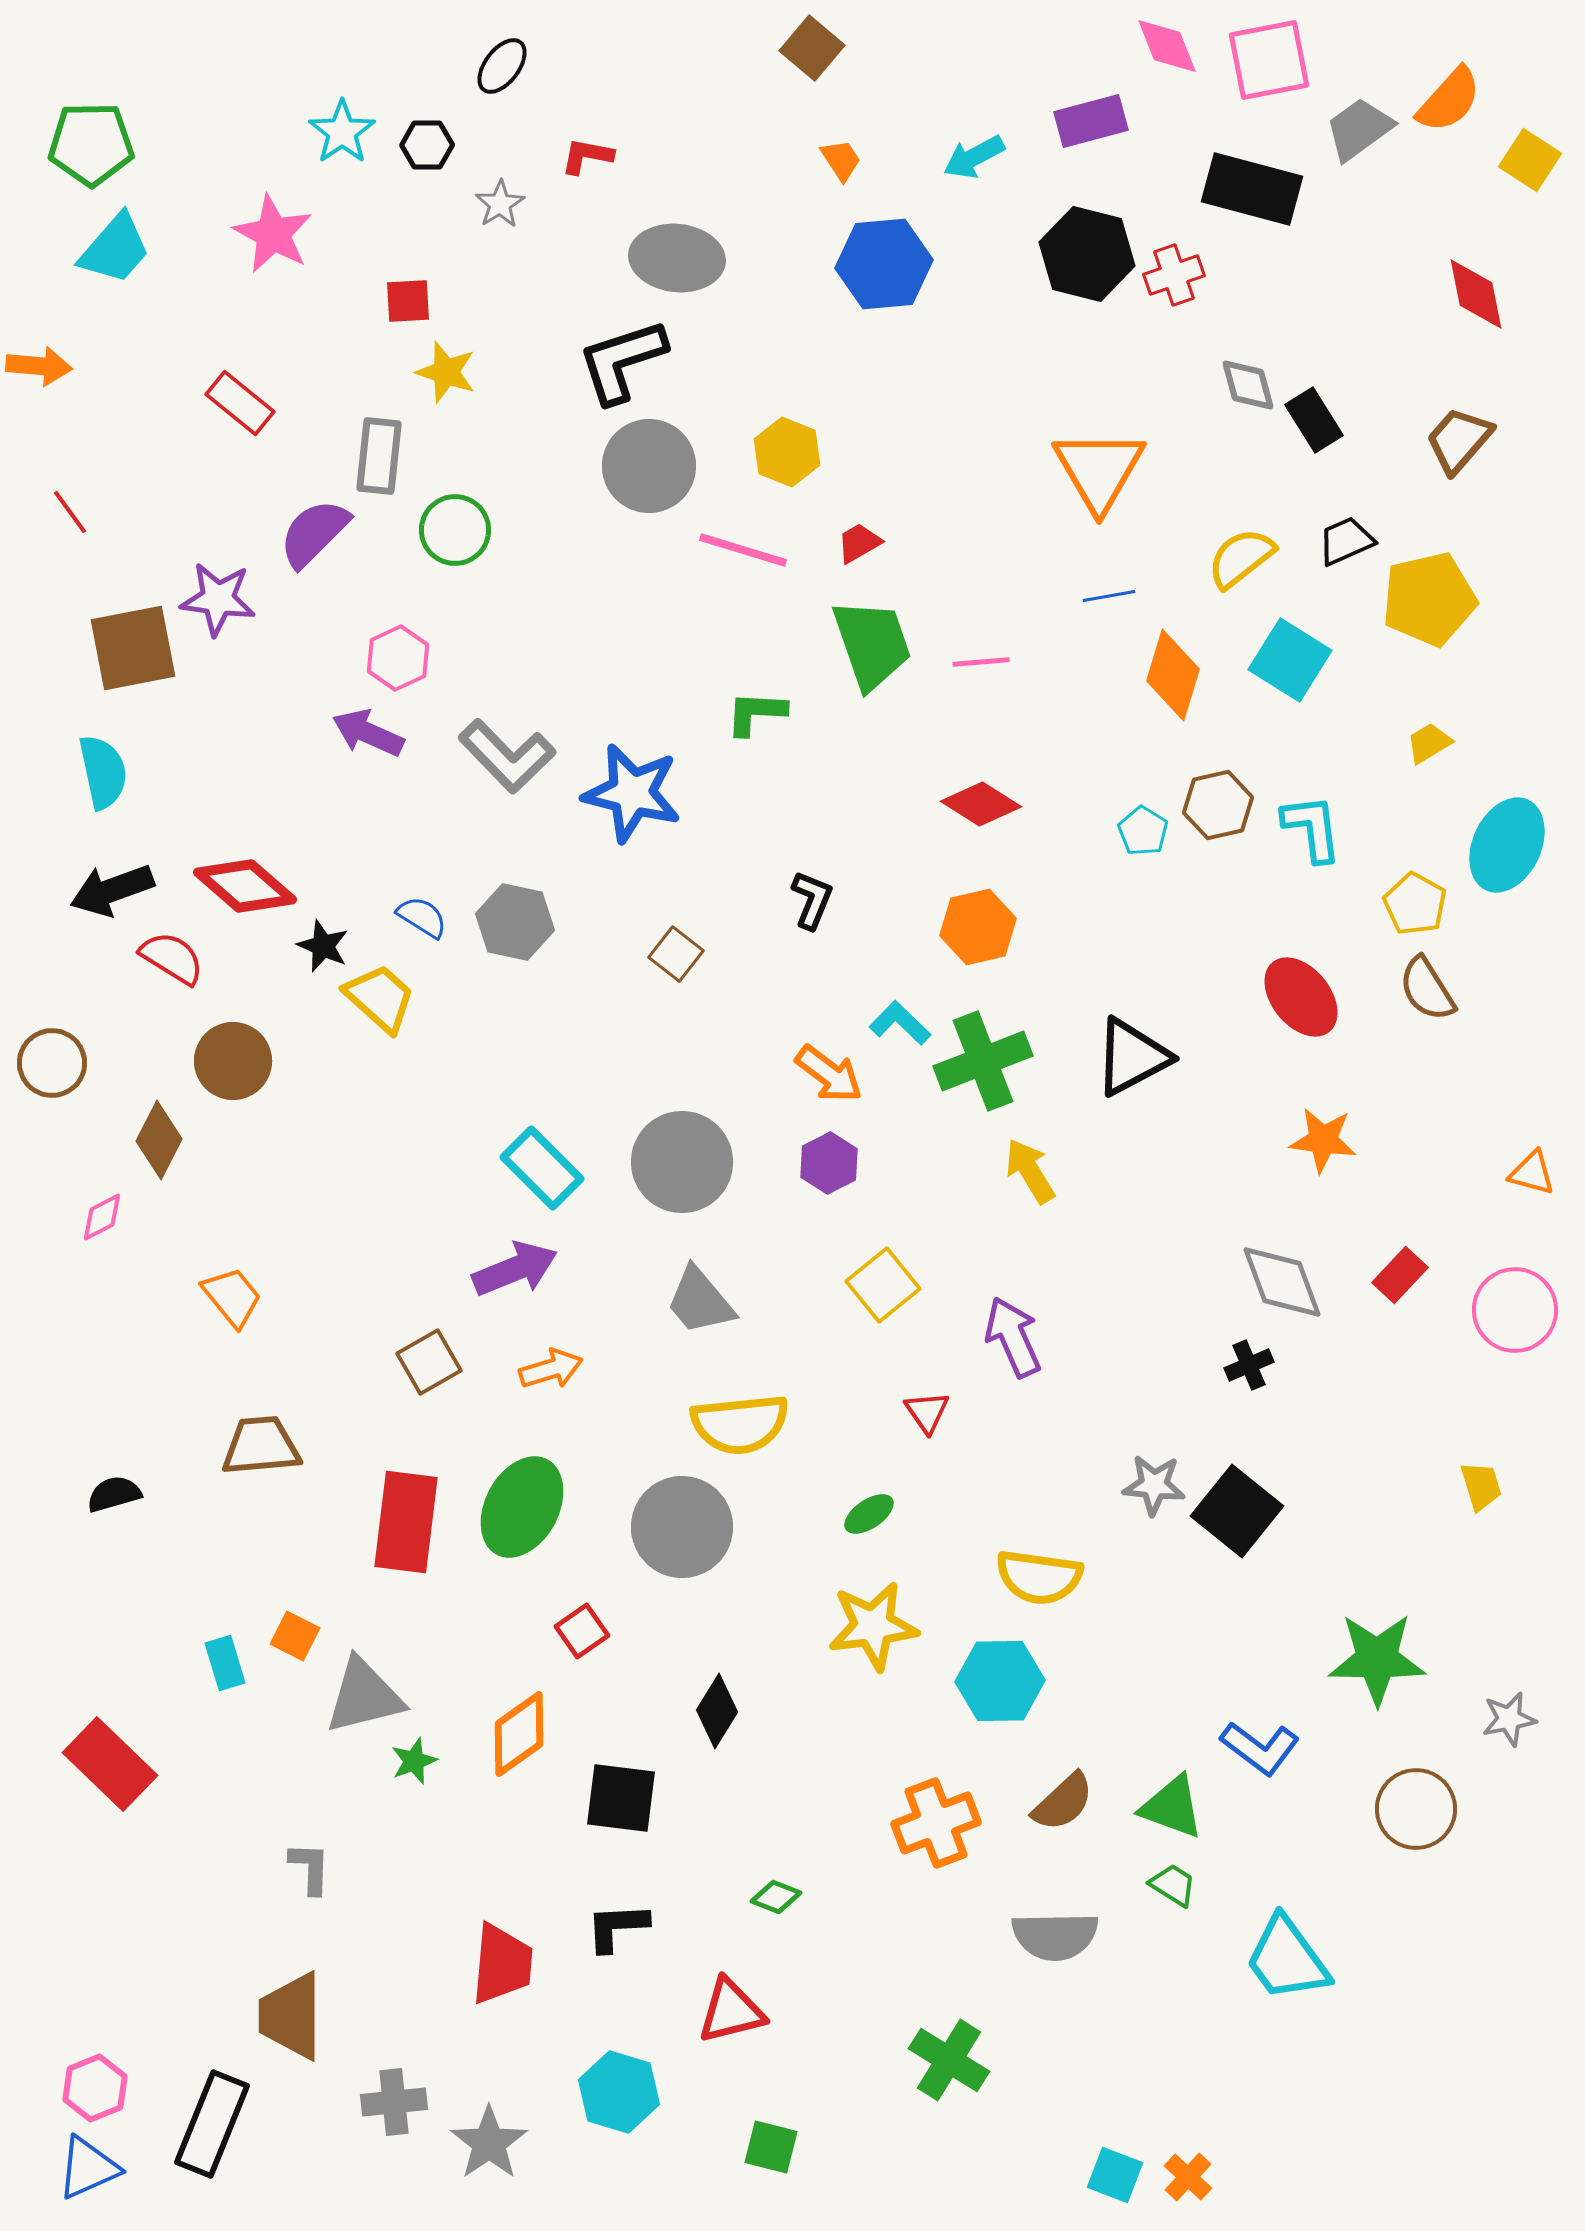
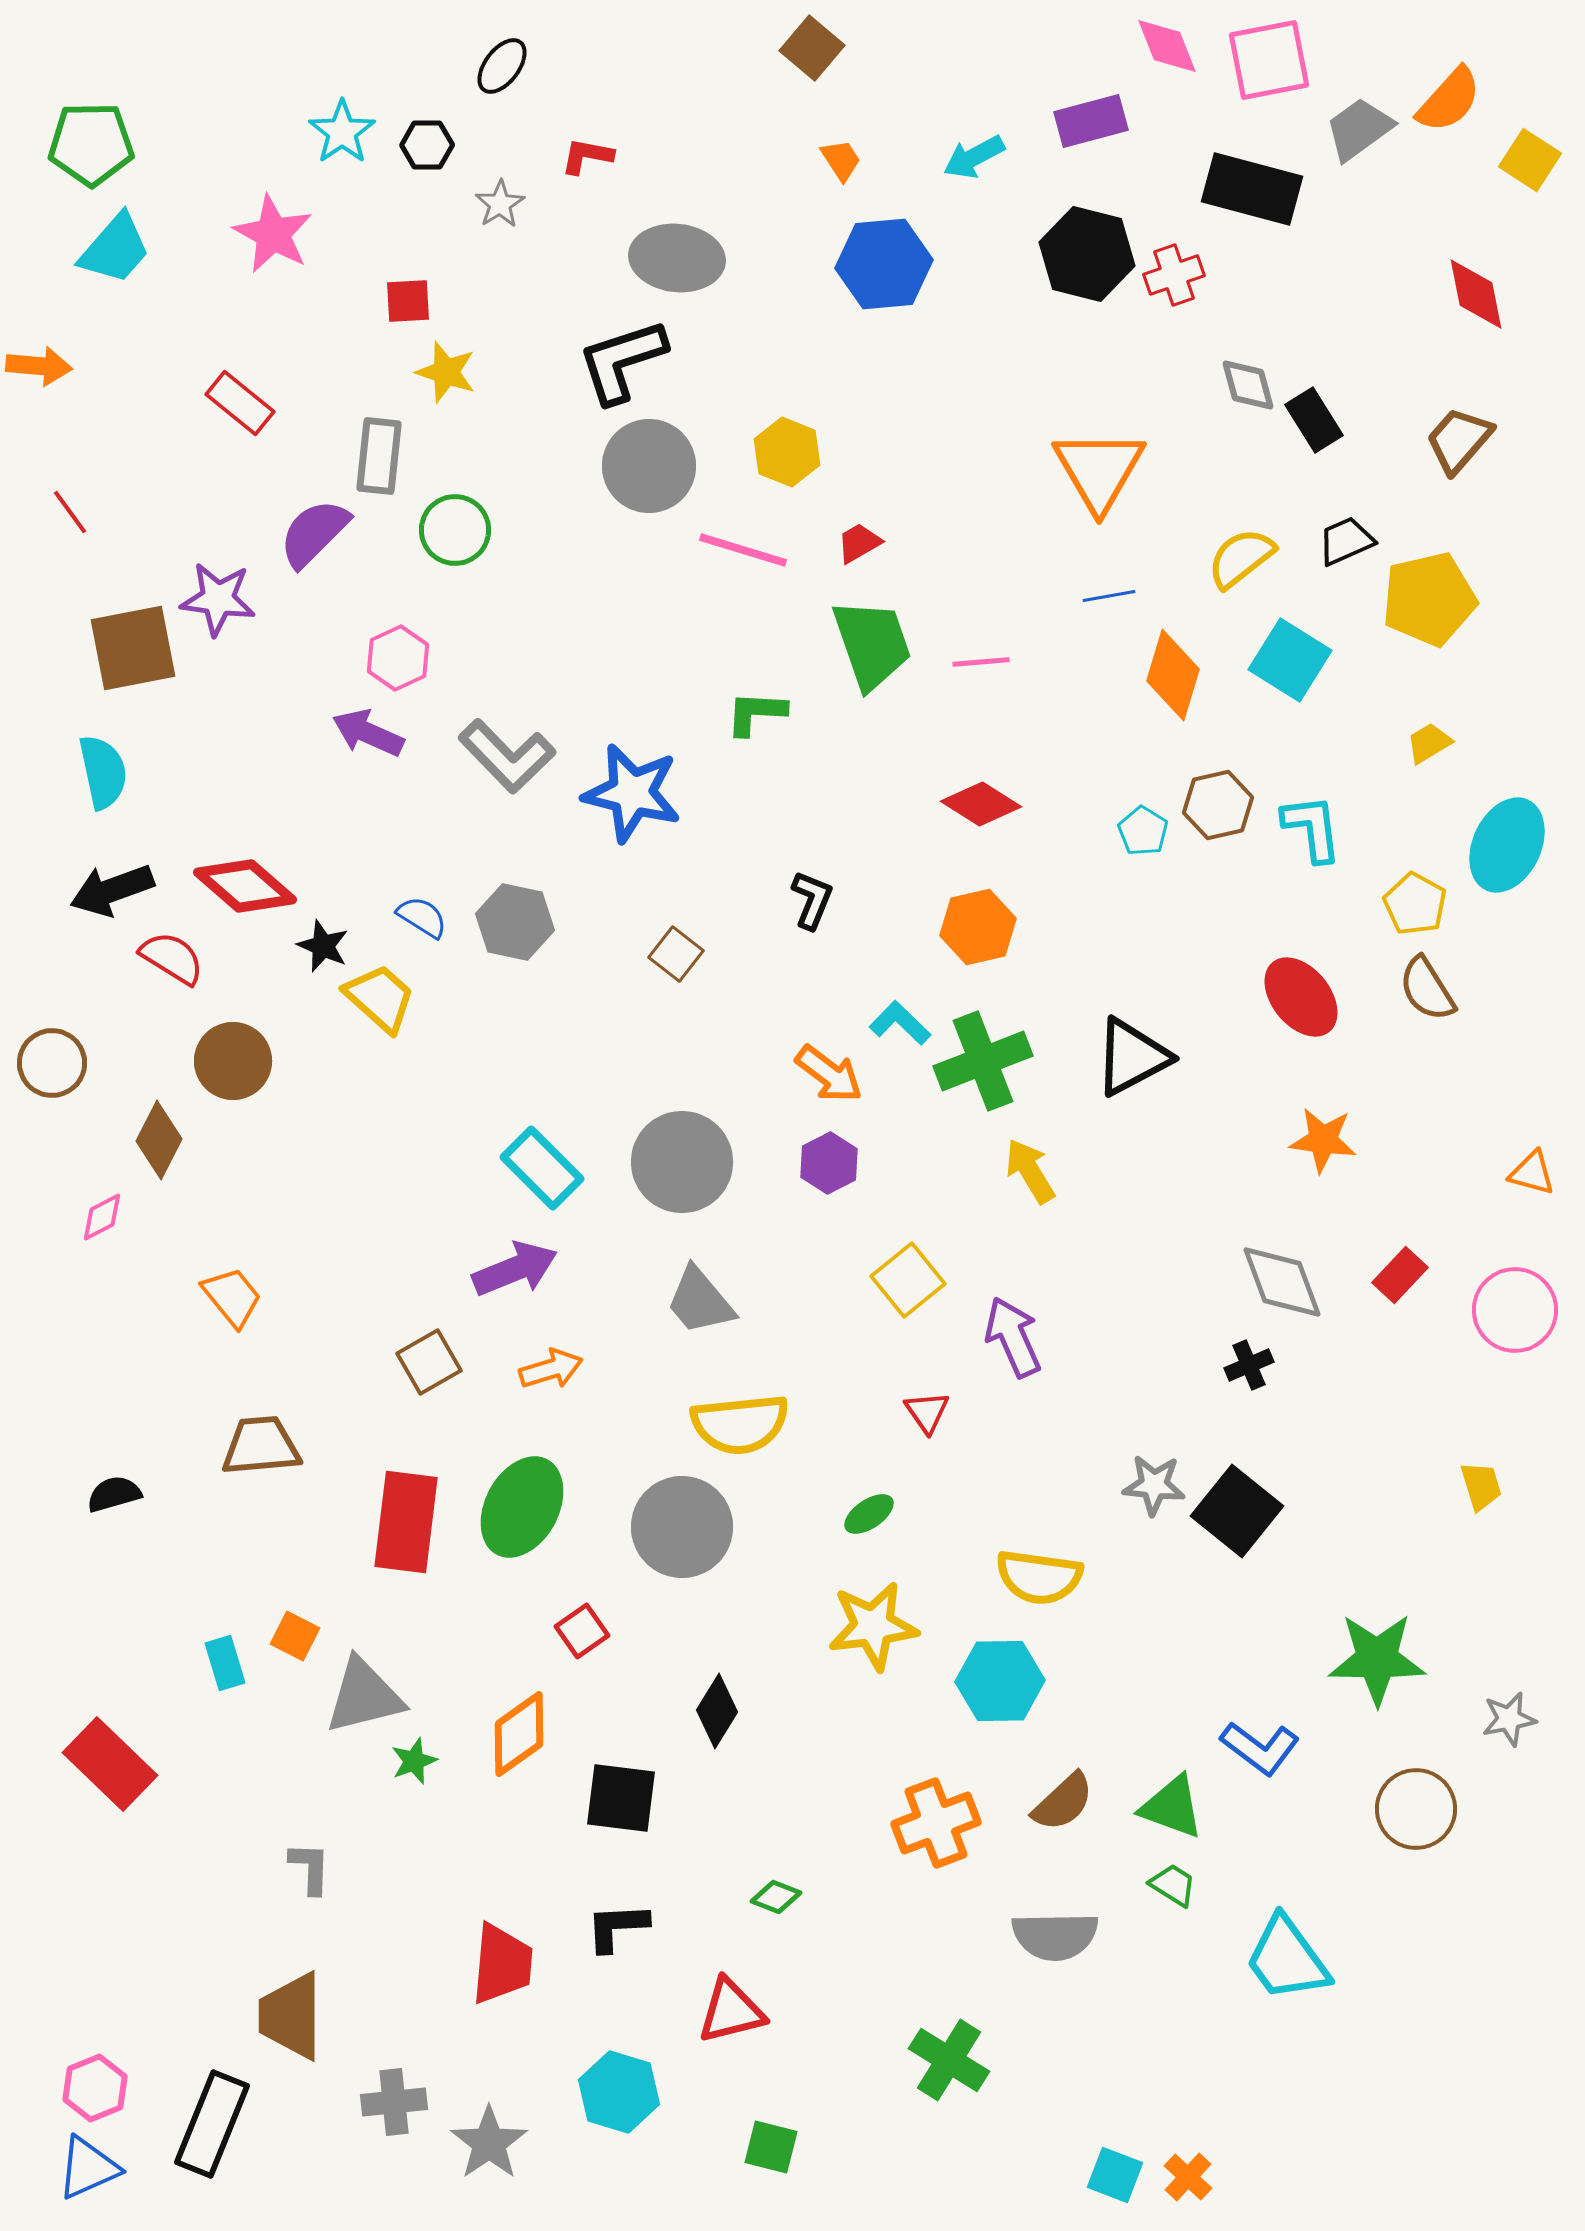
yellow square at (883, 1285): moved 25 px right, 5 px up
